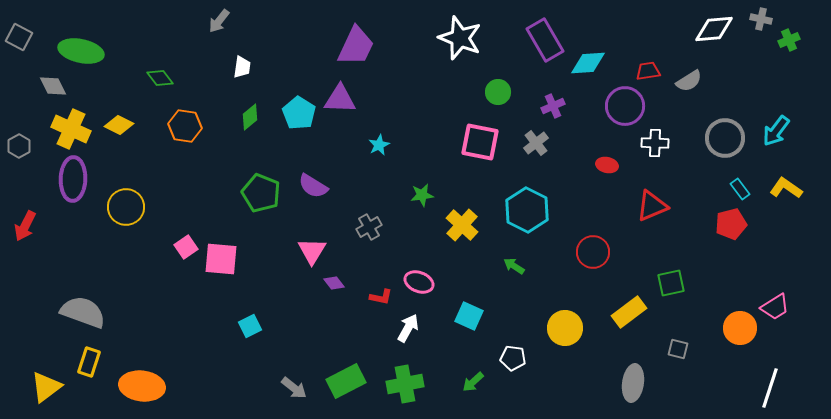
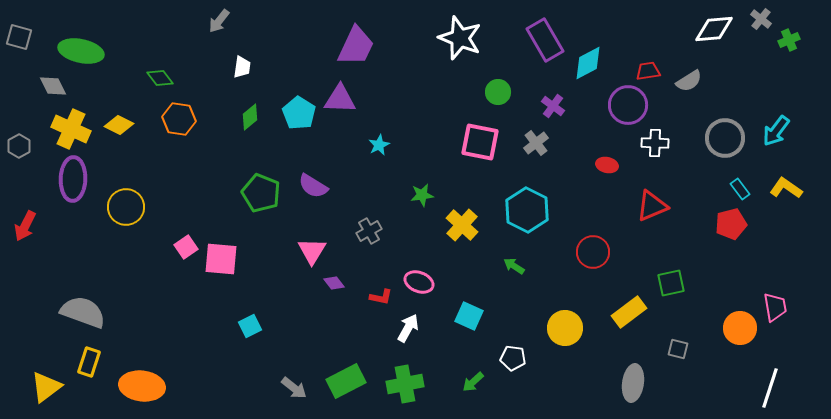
gray cross at (761, 19): rotated 25 degrees clockwise
gray square at (19, 37): rotated 12 degrees counterclockwise
cyan diamond at (588, 63): rotated 24 degrees counterclockwise
purple cross at (553, 106): rotated 30 degrees counterclockwise
purple circle at (625, 106): moved 3 px right, 1 px up
orange hexagon at (185, 126): moved 6 px left, 7 px up
gray cross at (369, 227): moved 4 px down
pink trapezoid at (775, 307): rotated 68 degrees counterclockwise
